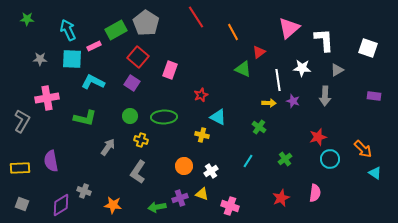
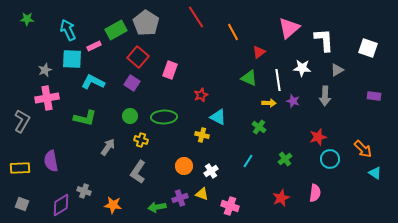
gray star at (40, 59): moved 5 px right, 11 px down; rotated 24 degrees counterclockwise
green triangle at (243, 69): moved 6 px right, 9 px down
